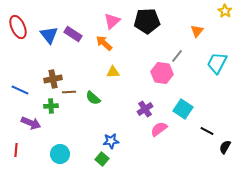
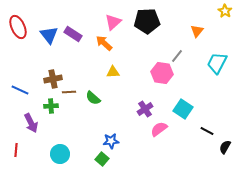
pink triangle: moved 1 px right, 1 px down
purple arrow: rotated 42 degrees clockwise
